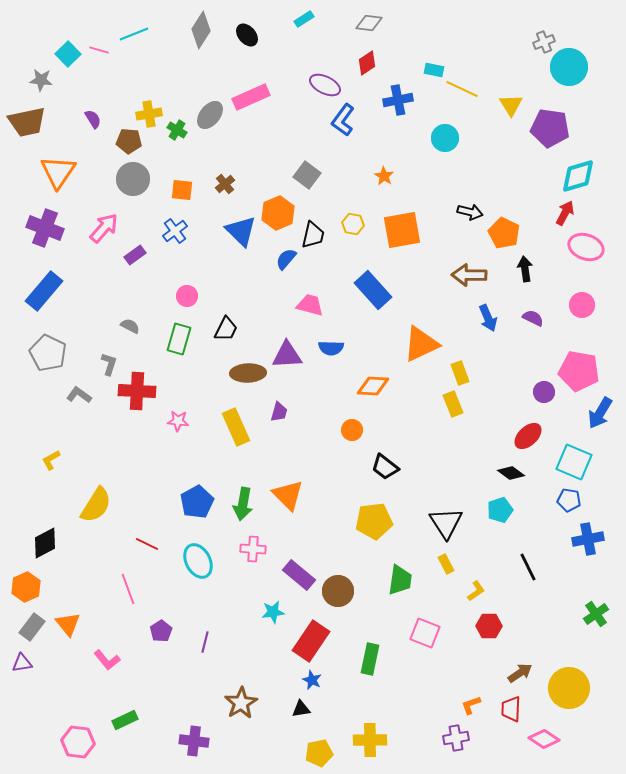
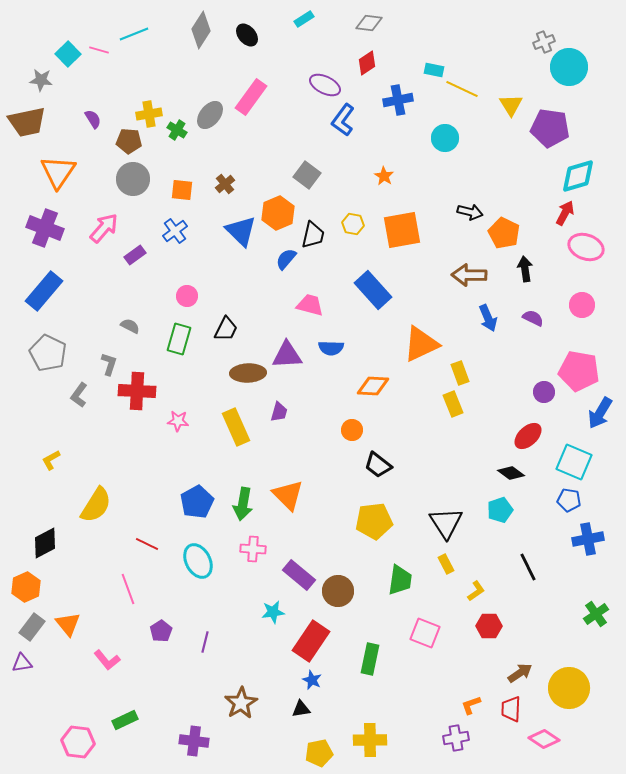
pink rectangle at (251, 97): rotated 30 degrees counterclockwise
gray L-shape at (79, 395): rotated 90 degrees counterclockwise
black trapezoid at (385, 467): moved 7 px left, 2 px up
